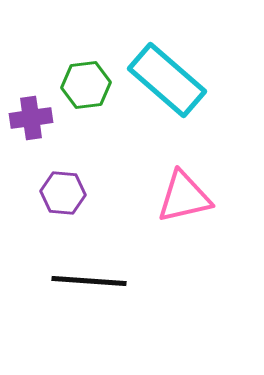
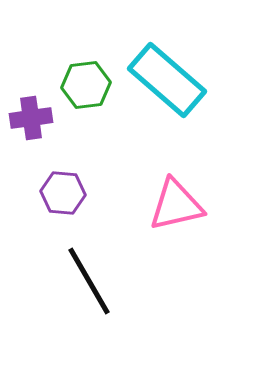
pink triangle: moved 8 px left, 8 px down
black line: rotated 56 degrees clockwise
